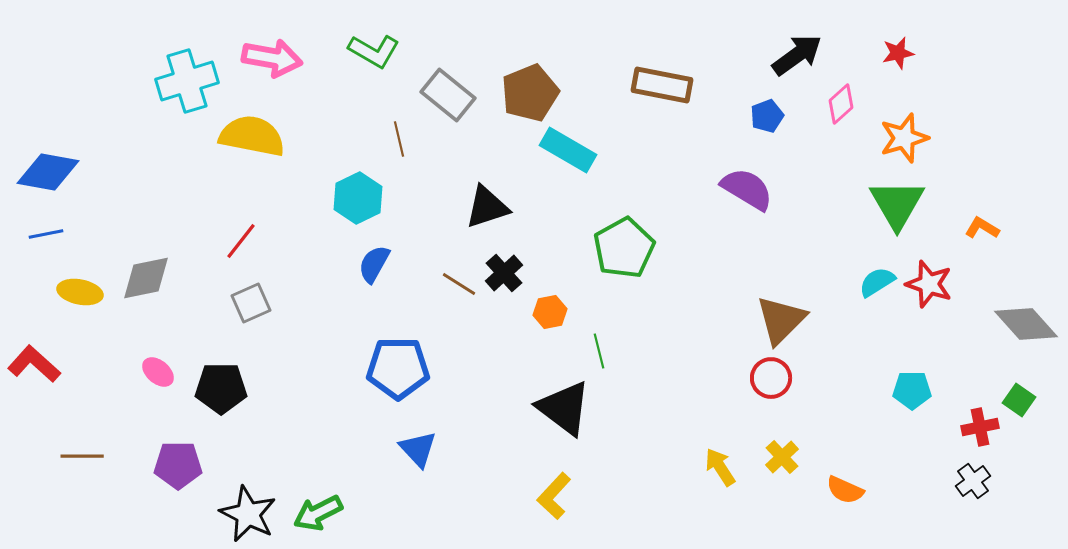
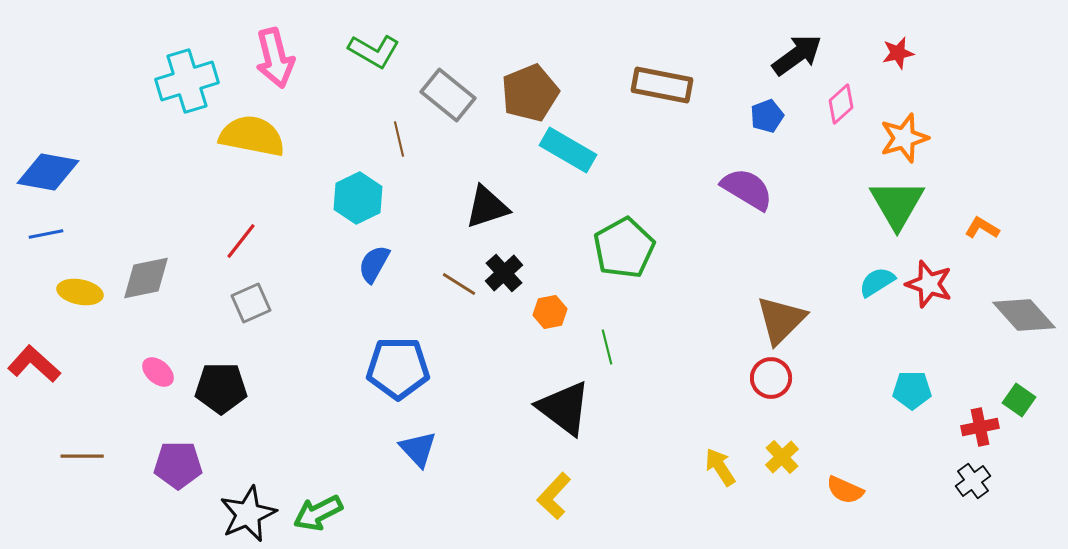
pink arrow at (272, 58): moved 3 px right; rotated 66 degrees clockwise
gray diamond at (1026, 324): moved 2 px left, 9 px up
green line at (599, 351): moved 8 px right, 4 px up
black star at (248, 514): rotated 22 degrees clockwise
